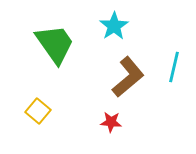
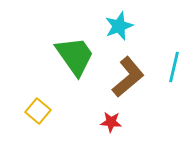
cyan star: moved 5 px right; rotated 12 degrees clockwise
green trapezoid: moved 20 px right, 12 px down
